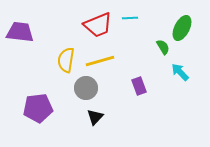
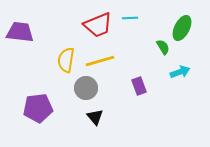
cyan arrow: rotated 114 degrees clockwise
black triangle: rotated 24 degrees counterclockwise
